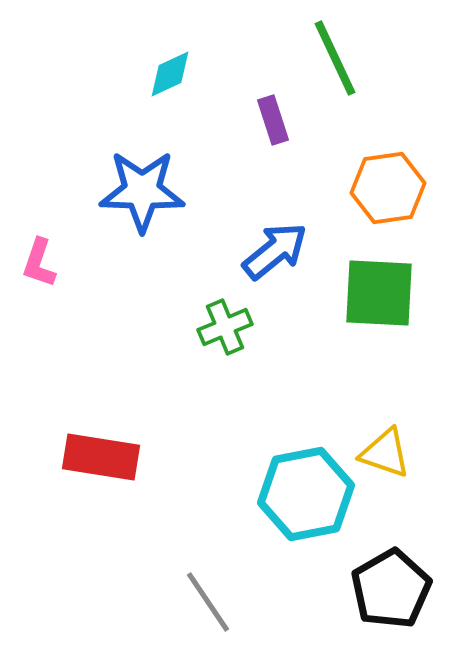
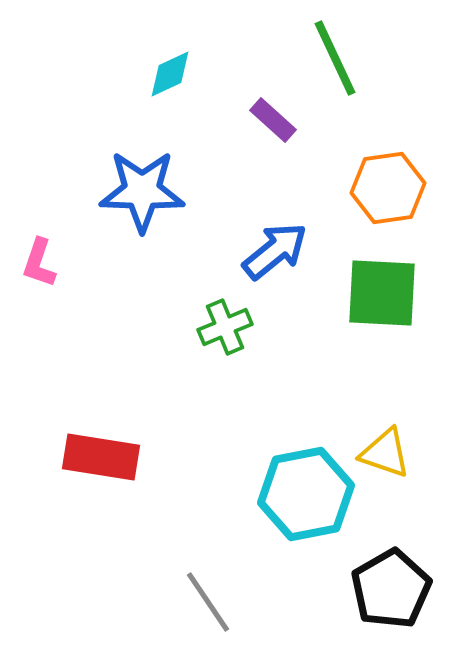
purple rectangle: rotated 30 degrees counterclockwise
green square: moved 3 px right
